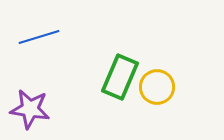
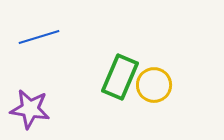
yellow circle: moved 3 px left, 2 px up
